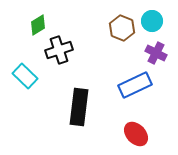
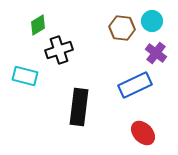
brown hexagon: rotated 15 degrees counterclockwise
purple cross: rotated 10 degrees clockwise
cyan rectangle: rotated 30 degrees counterclockwise
red ellipse: moved 7 px right, 1 px up
